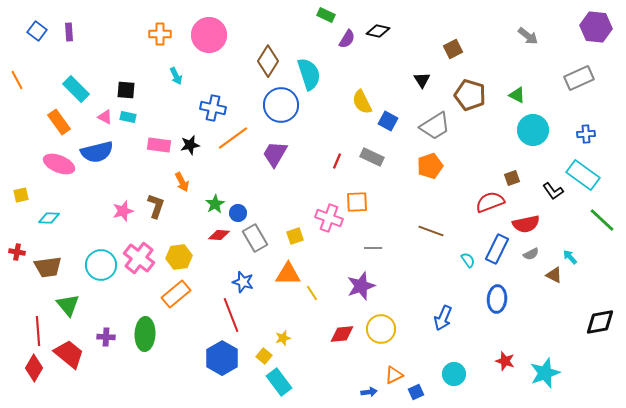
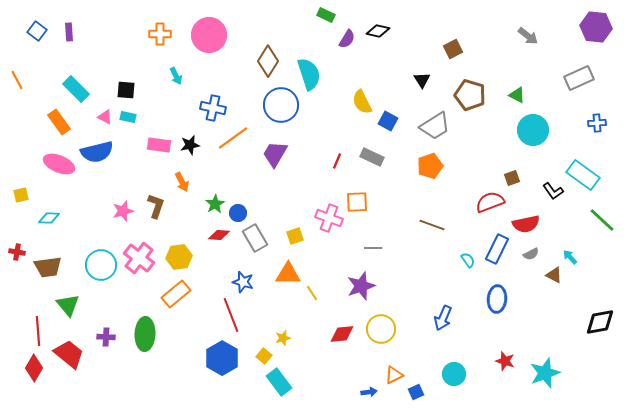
blue cross at (586, 134): moved 11 px right, 11 px up
brown line at (431, 231): moved 1 px right, 6 px up
